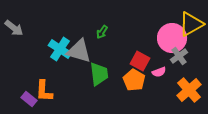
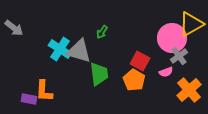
pink semicircle: moved 7 px right
purple rectangle: rotated 28 degrees counterclockwise
